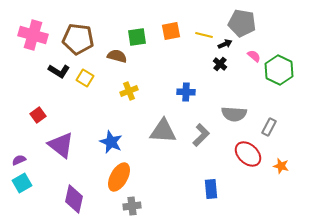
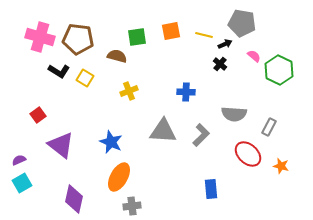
pink cross: moved 7 px right, 2 px down
